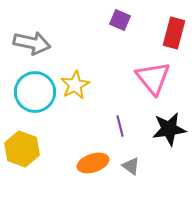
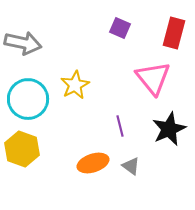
purple square: moved 8 px down
gray arrow: moved 9 px left
cyan circle: moved 7 px left, 7 px down
black star: rotated 16 degrees counterclockwise
